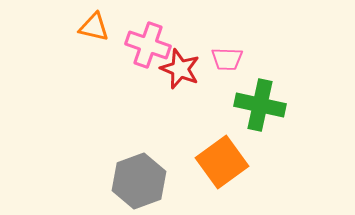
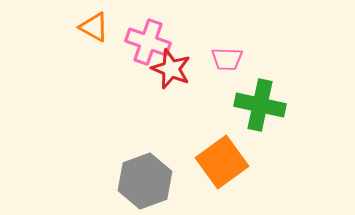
orange triangle: rotated 16 degrees clockwise
pink cross: moved 3 px up
red star: moved 9 px left
gray hexagon: moved 6 px right
